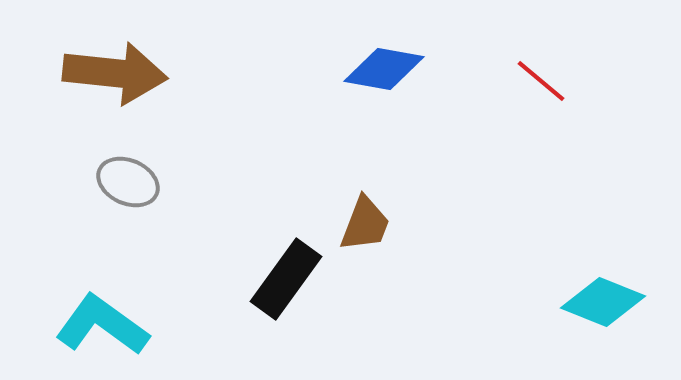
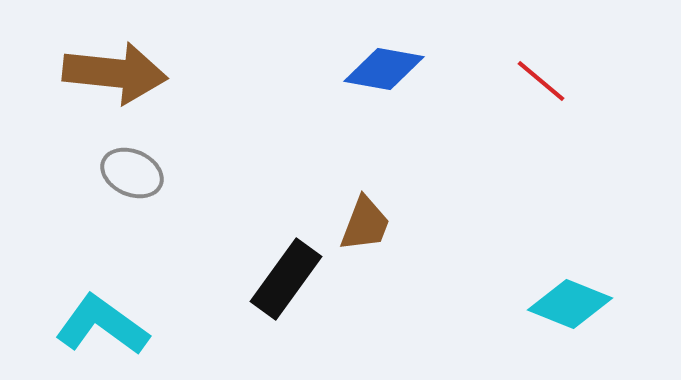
gray ellipse: moved 4 px right, 9 px up
cyan diamond: moved 33 px left, 2 px down
